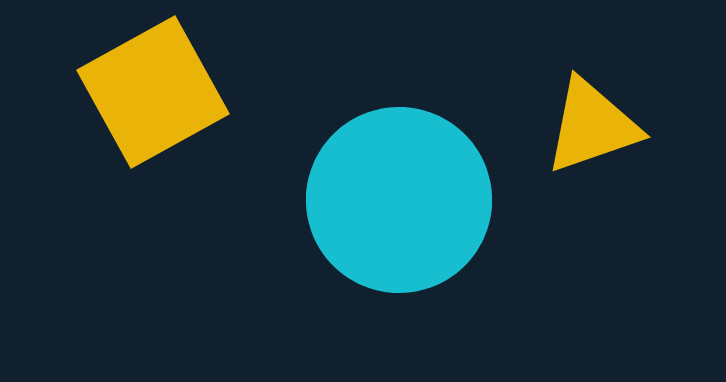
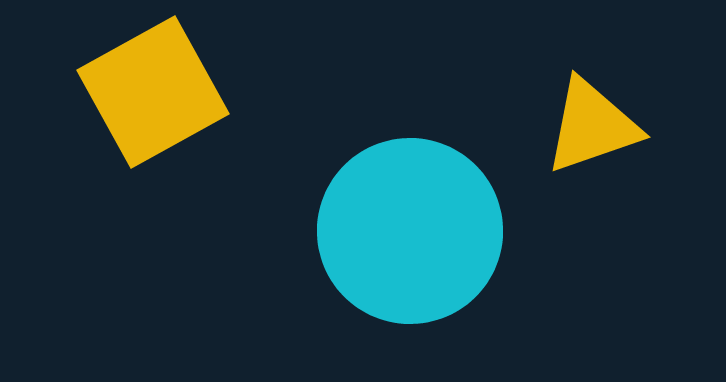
cyan circle: moved 11 px right, 31 px down
